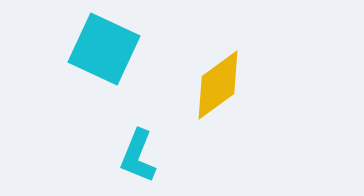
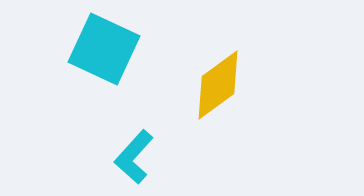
cyan L-shape: moved 4 px left, 1 px down; rotated 20 degrees clockwise
